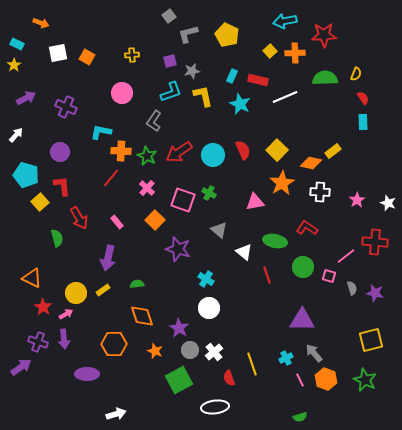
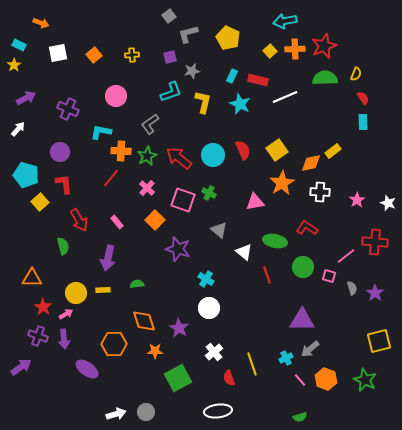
yellow pentagon at (227, 35): moved 1 px right, 3 px down
red star at (324, 35): moved 11 px down; rotated 20 degrees counterclockwise
cyan rectangle at (17, 44): moved 2 px right, 1 px down
orange cross at (295, 53): moved 4 px up
orange square at (87, 57): moved 7 px right, 2 px up; rotated 21 degrees clockwise
purple square at (170, 61): moved 4 px up
pink circle at (122, 93): moved 6 px left, 3 px down
yellow L-shape at (203, 96): moved 6 px down; rotated 25 degrees clockwise
purple cross at (66, 107): moved 2 px right, 2 px down
gray L-shape at (154, 121): moved 4 px left, 3 px down; rotated 20 degrees clockwise
white arrow at (16, 135): moved 2 px right, 6 px up
yellow square at (277, 150): rotated 10 degrees clockwise
red arrow at (179, 152): moved 6 px down; rotated 72 degrees clockwise
green star at (147, 156): rotated 18 degrees clockwise
orange diamond at (311, 163): rotated 25 degrees counterclockwise
red L-shape at (62, 186): moved 2 px right, 2 px up
red arrow at (79, 218): moved 2 px down
green semicircle at (57, 238): moved 6 px right, 8 px down
orange triangle at (32, 278): rotated 25 degrees counterclockwise
yellow rectangle at (103, 290): rotated 32 degrees clockwise
purple star at (375, 293): rotated 24 degrees clockwise
orange diamond at (142, 316): moved 2 px right, 5 px down
yellow square at (371, 340): moved 8 px right, 1 px down
purple cross at (38, 342): moved 6 px up
gray circle at (190, 350): moved 44 px left, 62 px down
orange star at (155, 351): rotated 21 degrees counterclockwise
gray arrow at (314, 353): moved 4 px left, 4 px up; rotated 90 degrees counterclockwise
purple ellipse at (87, 374): moved 5 px up; rotated 35 degrees clockwise
green square at (179, 380): moved 1 px left, 2 px up
pink line at (300, 380): rotated 16 degrees counterclockwise
white ellipse at (215, 407): moved 3 px right, 4 px down
